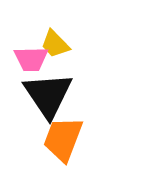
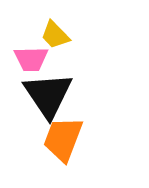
yellow trapezoid: moved 9 px up
